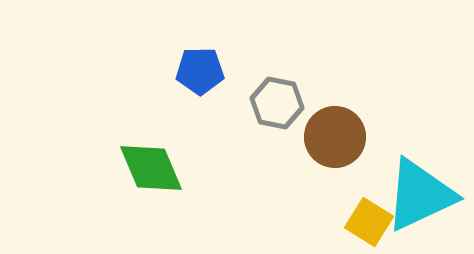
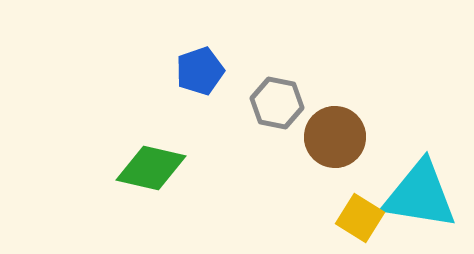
blue pentagon: rotated 18 degrees counterclockwise
green diamond: rotated 54 degrees counterclockwise
cyan triangle: rotated 34 degrees clockwise
yellow square: moved 9 px left, 4 px up
